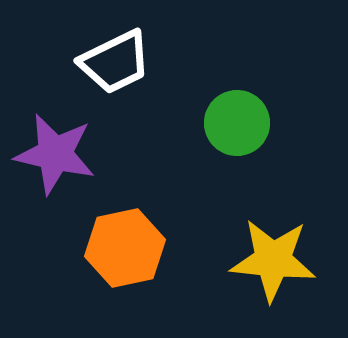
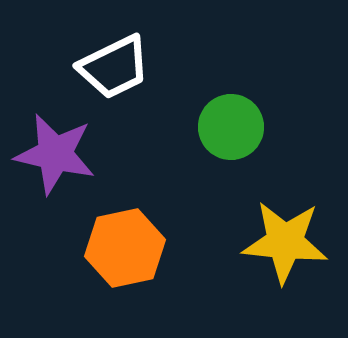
white trapezoid: moved 1 px left, 5 px down
green circle: moved 6 px left, 4 px down
yellow star: moved 12 px right, 18 px up
